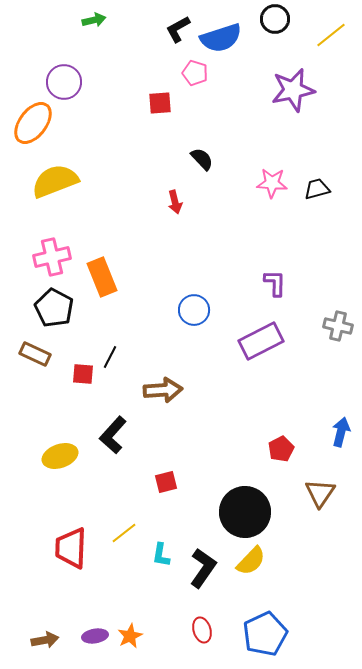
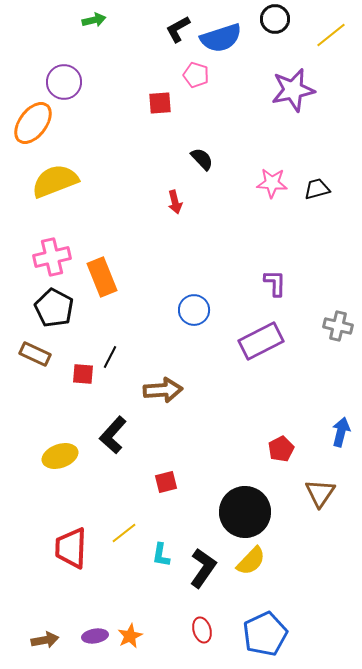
pink pentagon at (195, 73): moved 1 px right, 2 px down
